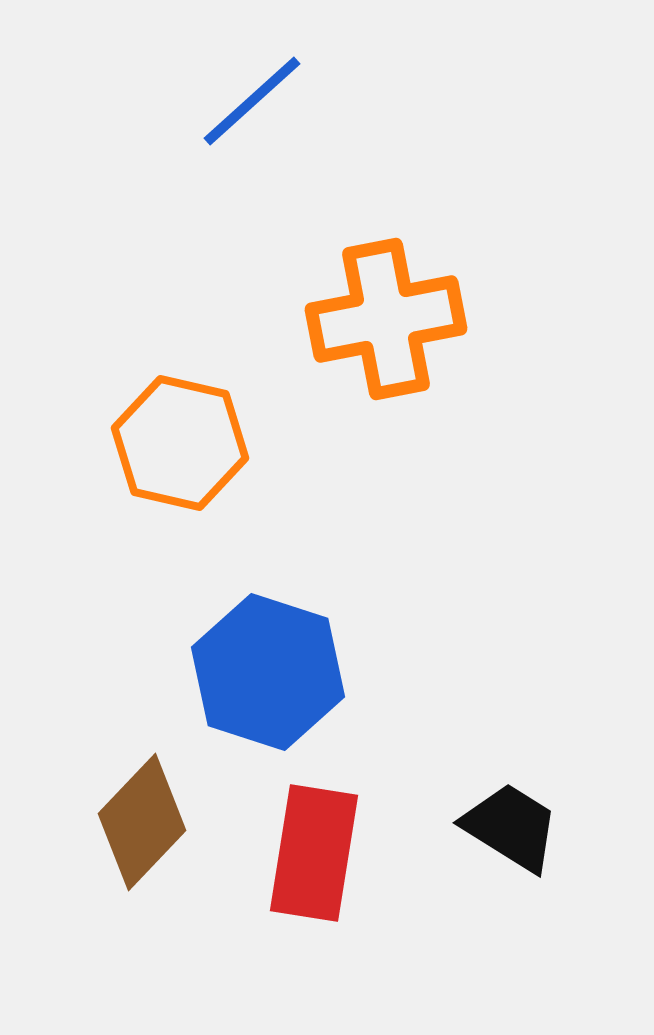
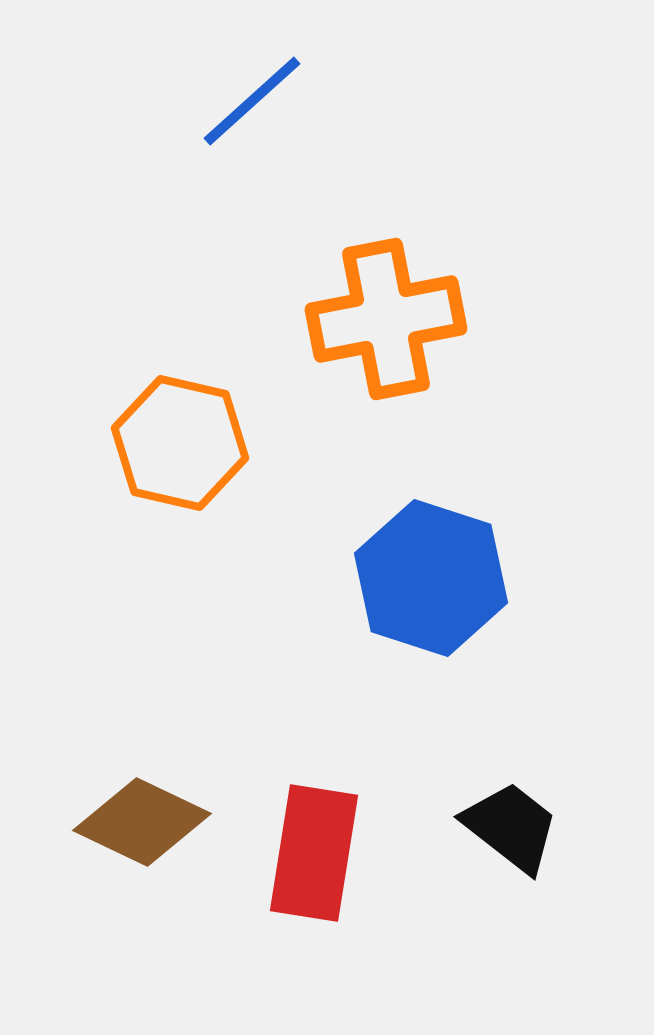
blue hexagon: moved 163 px right, 94 px up
brown diamond: rotated 72 degrees clockwise
black trapezoid: rotated 6 degrees clockwise
